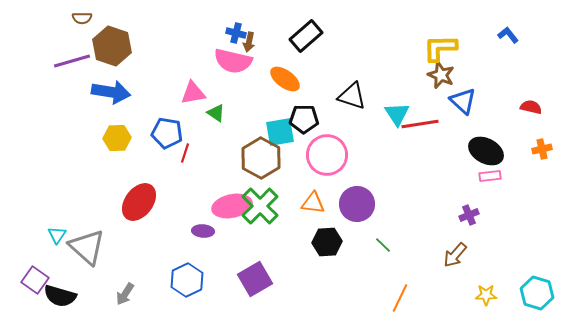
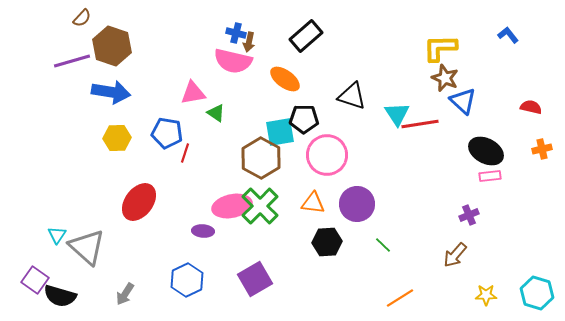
brown semicircle at (82, 18): rotated 48 degrees counterclockwise
brown star at (441, 75): moved 4 px right, 3 px down
orange line at (400, 298): rotated 32 degrees clockwise
